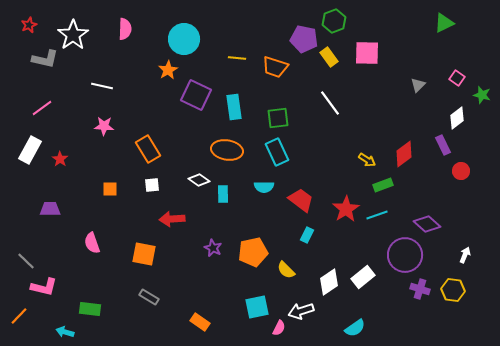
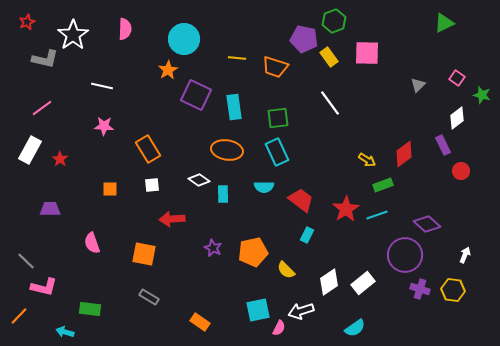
red star at (29, 25): moved 2 px left, 3 px up
white rectangle at (363, 277): moved 6 px down
cyan square at (257, 307): moved 1 px right, 3 px down
